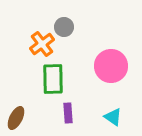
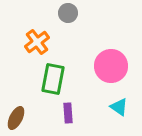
gray circle: moved 4 px right, 14 px up
orange cross: moved 5 px left, 2 px up
green rectangle: rotated 12 degrees clockwise
cyan triangle: moved 6 px right, 10 px up
